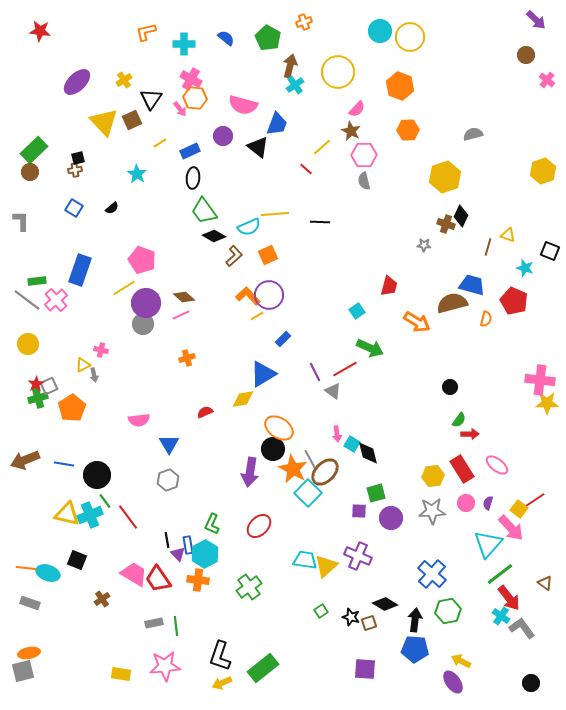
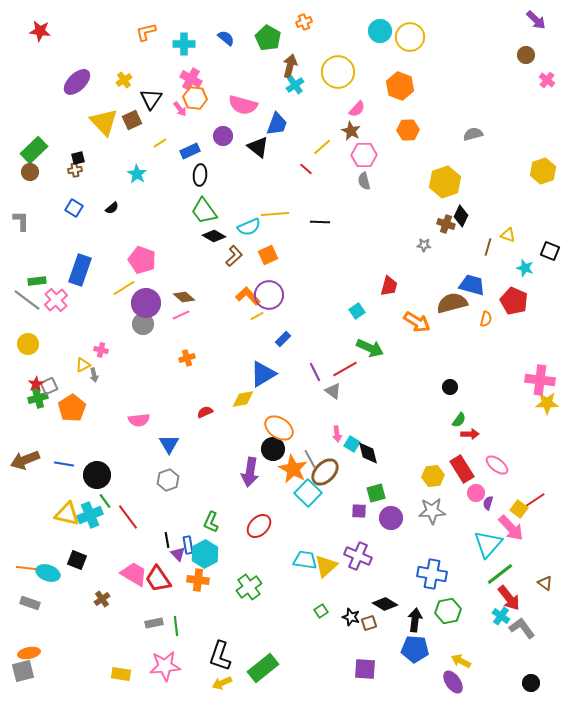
yellow hexagon at (445, 177): moved 5 px down
black ellipse at (193, 178): moved 7 px right, 3 px up
pink circle at (466, 503): moved 10 px right, 10 px up
green L-shape at (212, 524): moved 1 px left, 2 px up
blue cross at (432, 574): rotated 32 degrees counterclockwise
